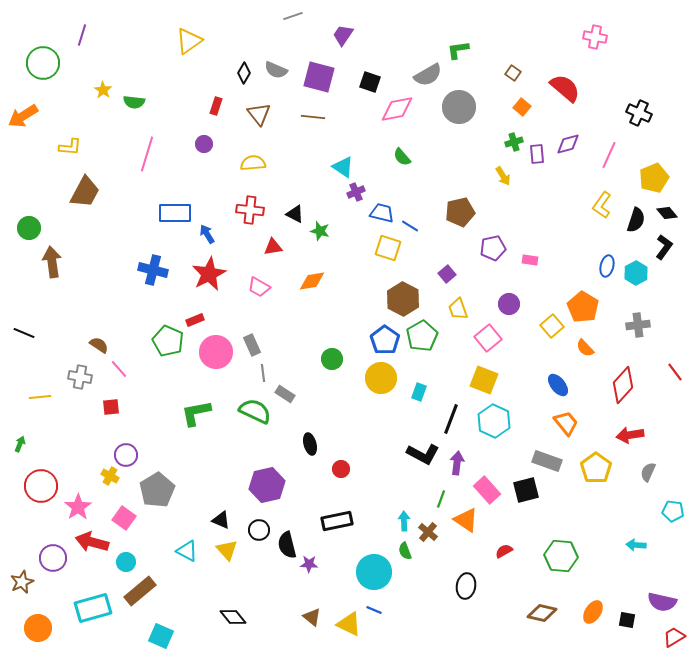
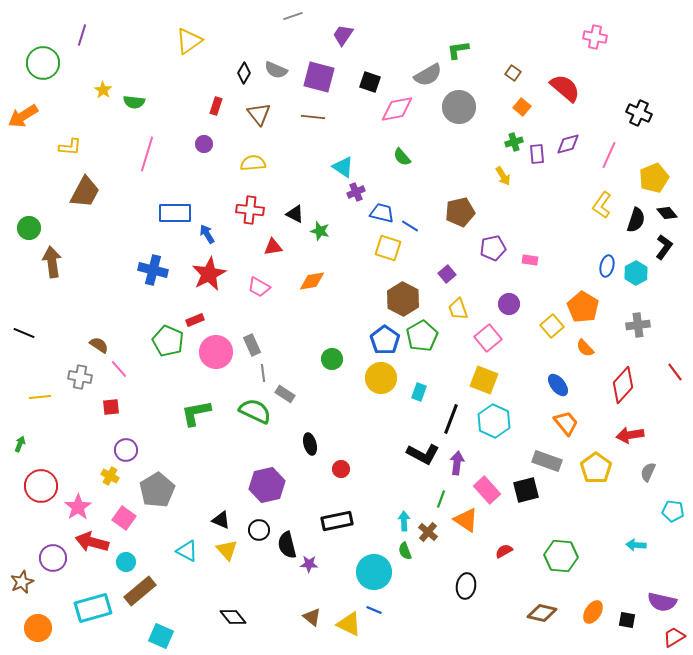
purple circle at (126, 455): moved 5 px up
